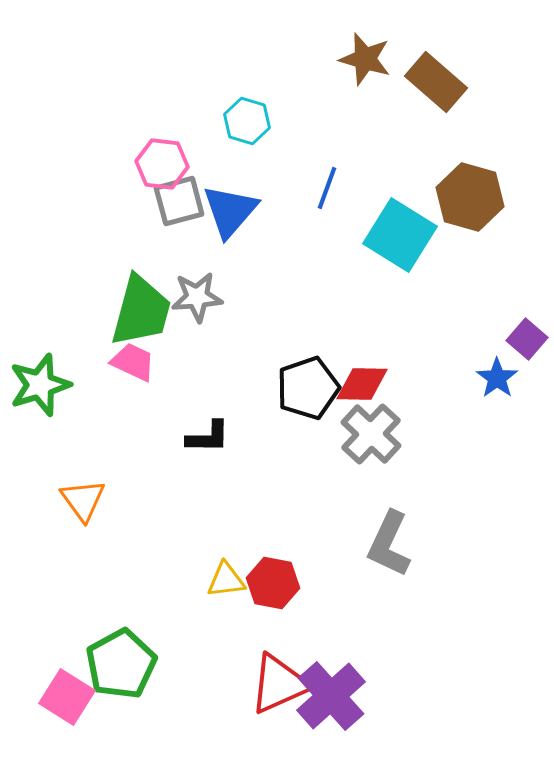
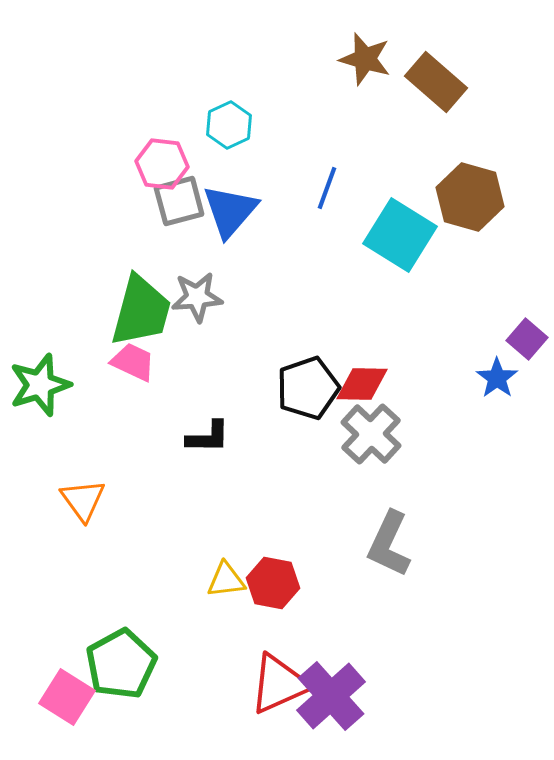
cyan hexagon: moved 18 px left, 4 px down; rotated 18 degrees clockwise
